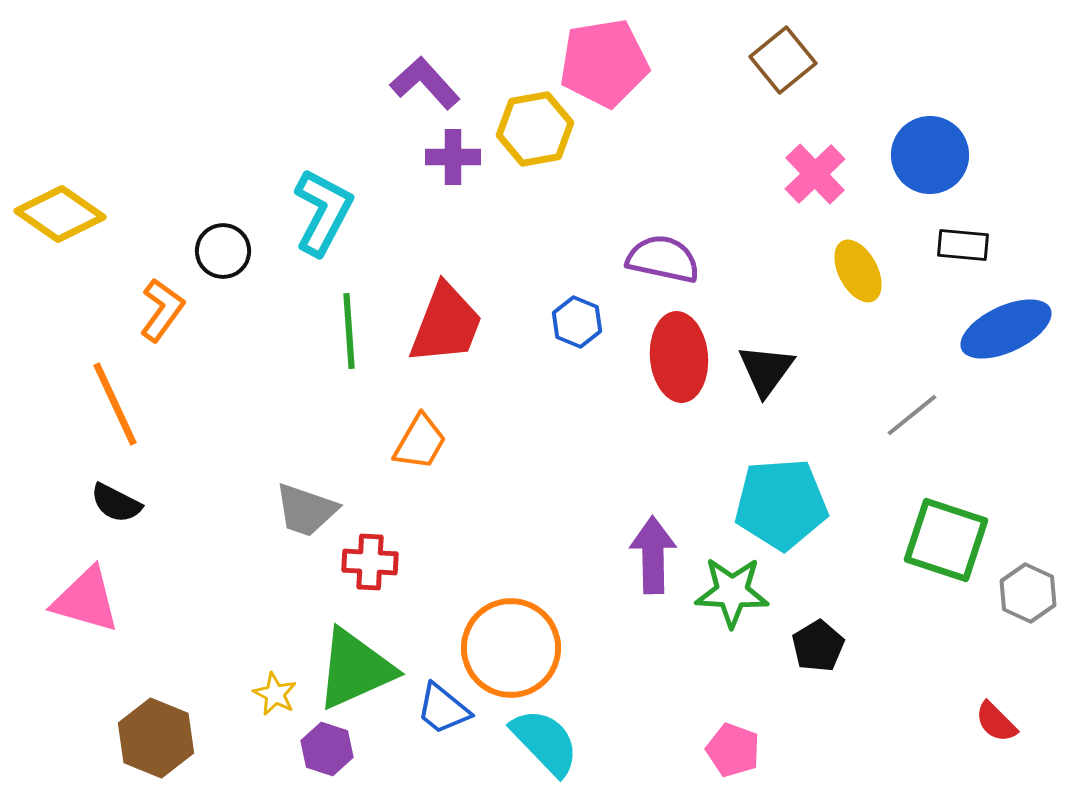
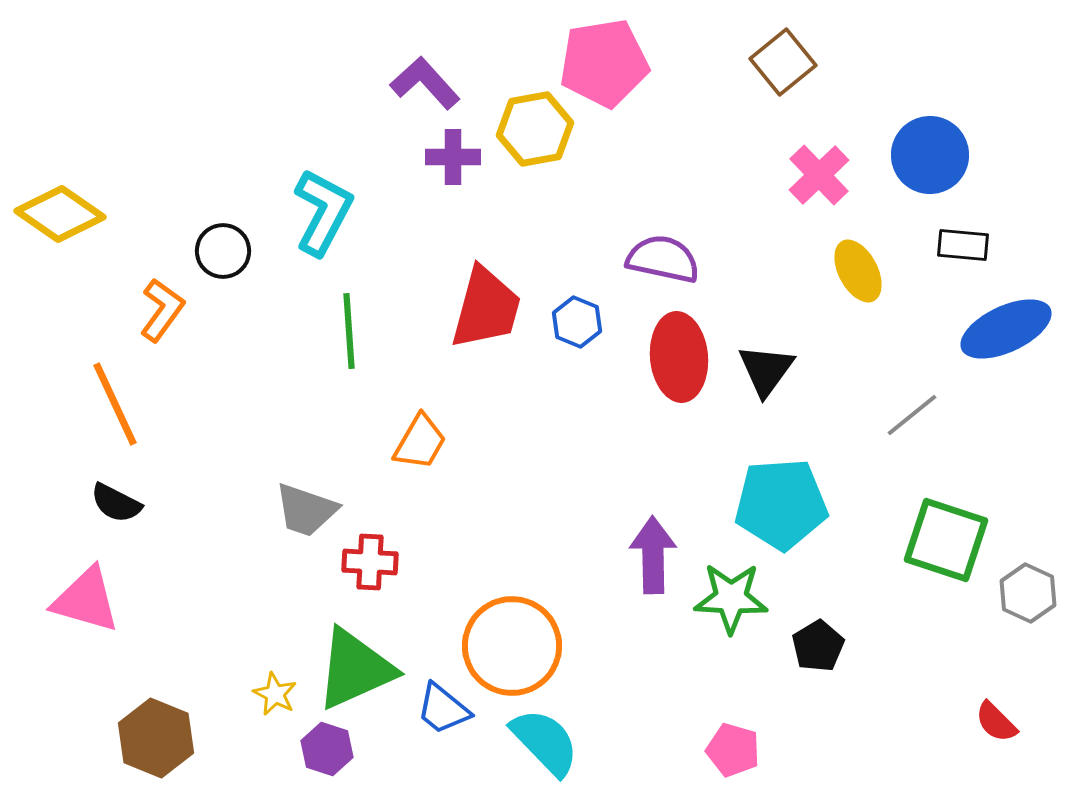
brown square at (783, 60): moved 2 px down
pink cross at (815, 174): moved 4 px right, 1 px down
red trapezoid at (446, 324): moved 40 px right, 16 px up; rotated 6 degrees counterclockwise
green star at (732, 592): moved 1 px left, 6 px down
orange circle at (511, 648): moved 1 px right, 2 px up
pink pentagon at (733, 750): rotated 4 degrees counterclockwise
